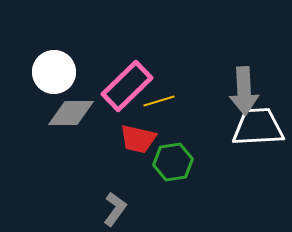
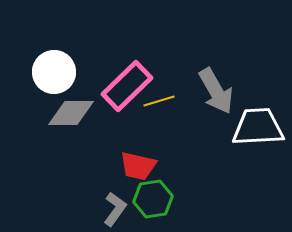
gray arrow: moved 28 px left; rotated 27 degrees counterclockwise
red trapezoid: moved 27 px down
green hexagon: moved 20 px left, 37 px down
